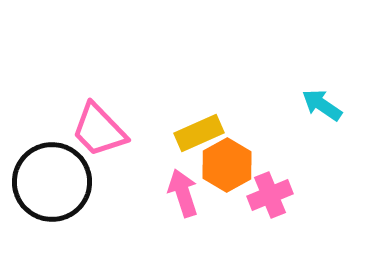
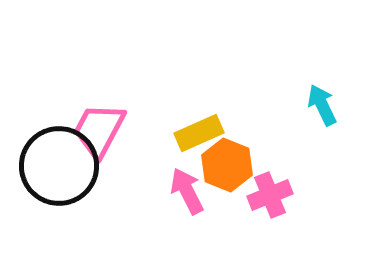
cyan arrow: rotated 30 degrees clockwise
pink trapezoid: rotated 72 degrees clockwise
orange hexagon: rotated 9 degrees counterclockwise
black circle: moved 7 px right, 16 px up
pink arrow: moved 4 px right, 2 px up; rotated 9 degrees counterclockwise
